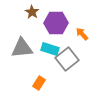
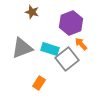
brown star: rotated 16 degrees counterclockwise
purple hexagon: moved 15 px right; rotated 20 degrees counterclockwise
orange arrow: moved 1 px left, 10 px down
gray triangle: rotated 15 degrees counterclockwise
